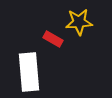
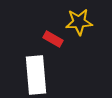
white rectangle: moved 7 px right, 3 px down
